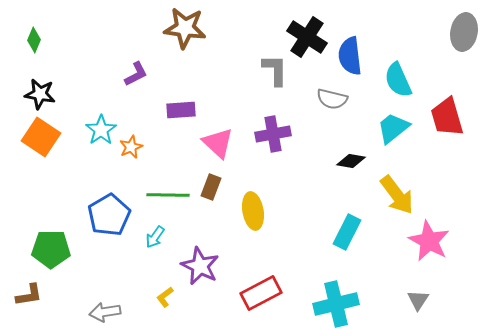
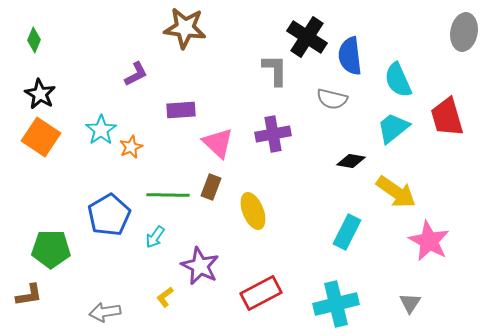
black star: rotated 20 degrees clockwise
yellow arrow: moved 1 px left, 3 px up; rotated 18 degrees counterclockwise
yellow ellipse: rotated 12 degrees counterclockwise
gray triangle: moved 8 px left, 3 px down
